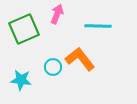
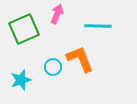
orange L-shape: rotated 16 degrees clockwise
cyan star: rotated 25 degrees counterclockwise
